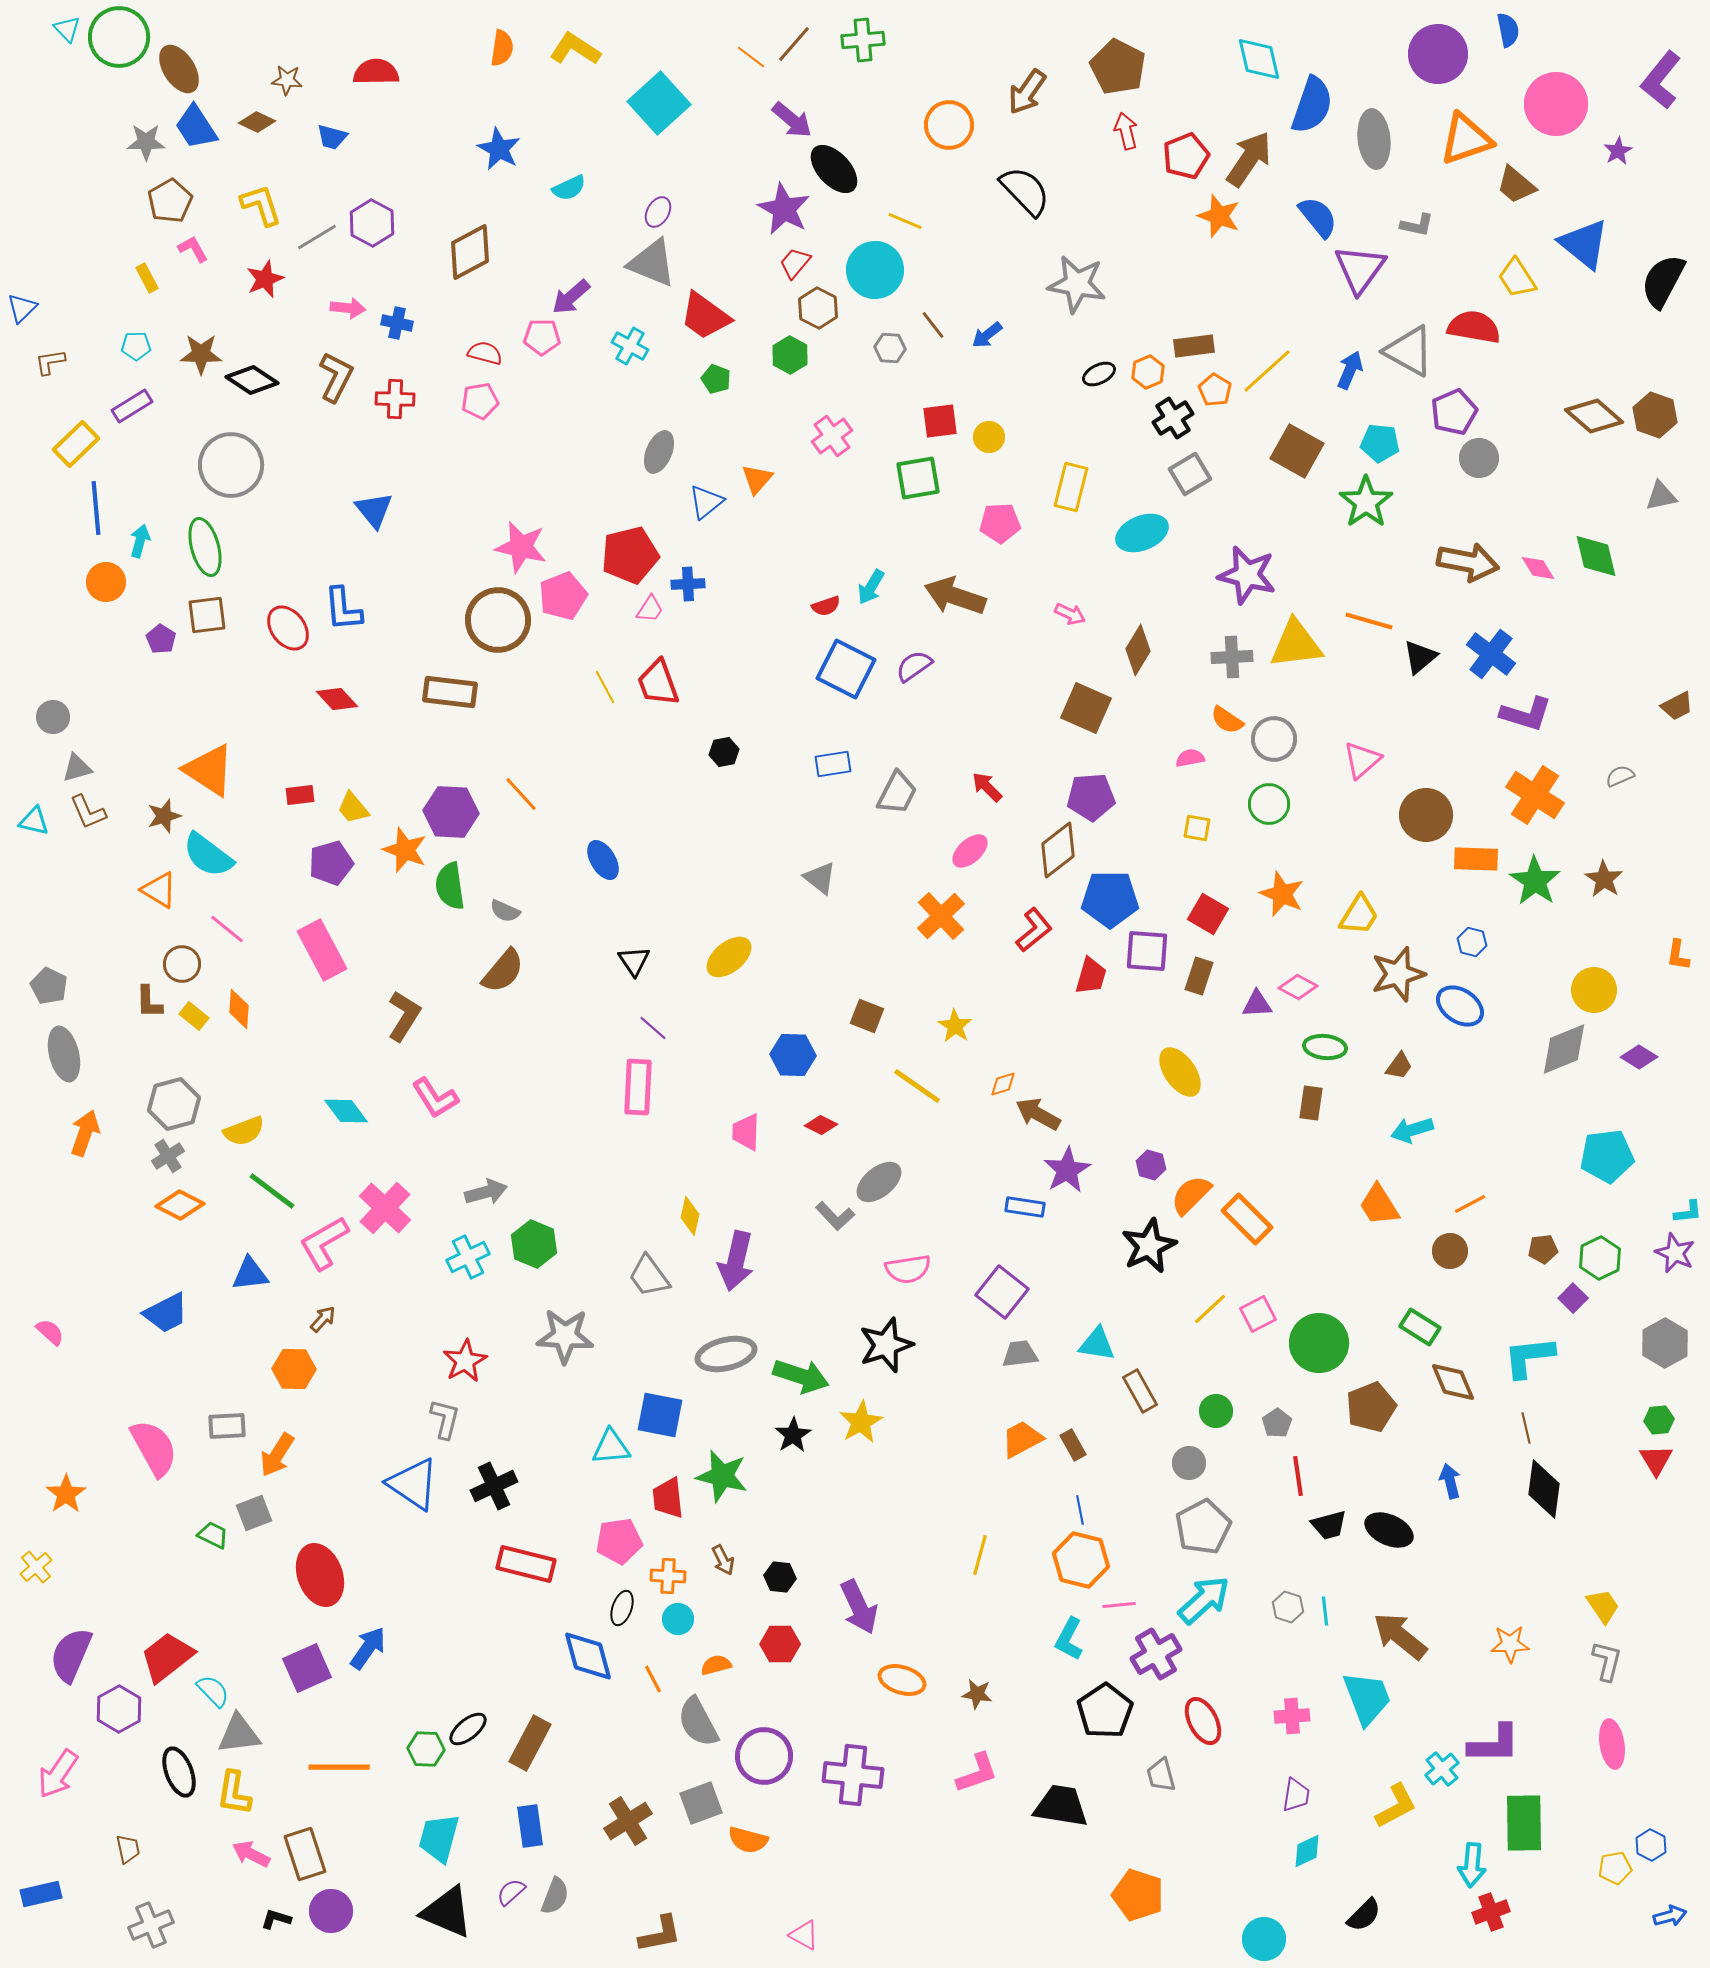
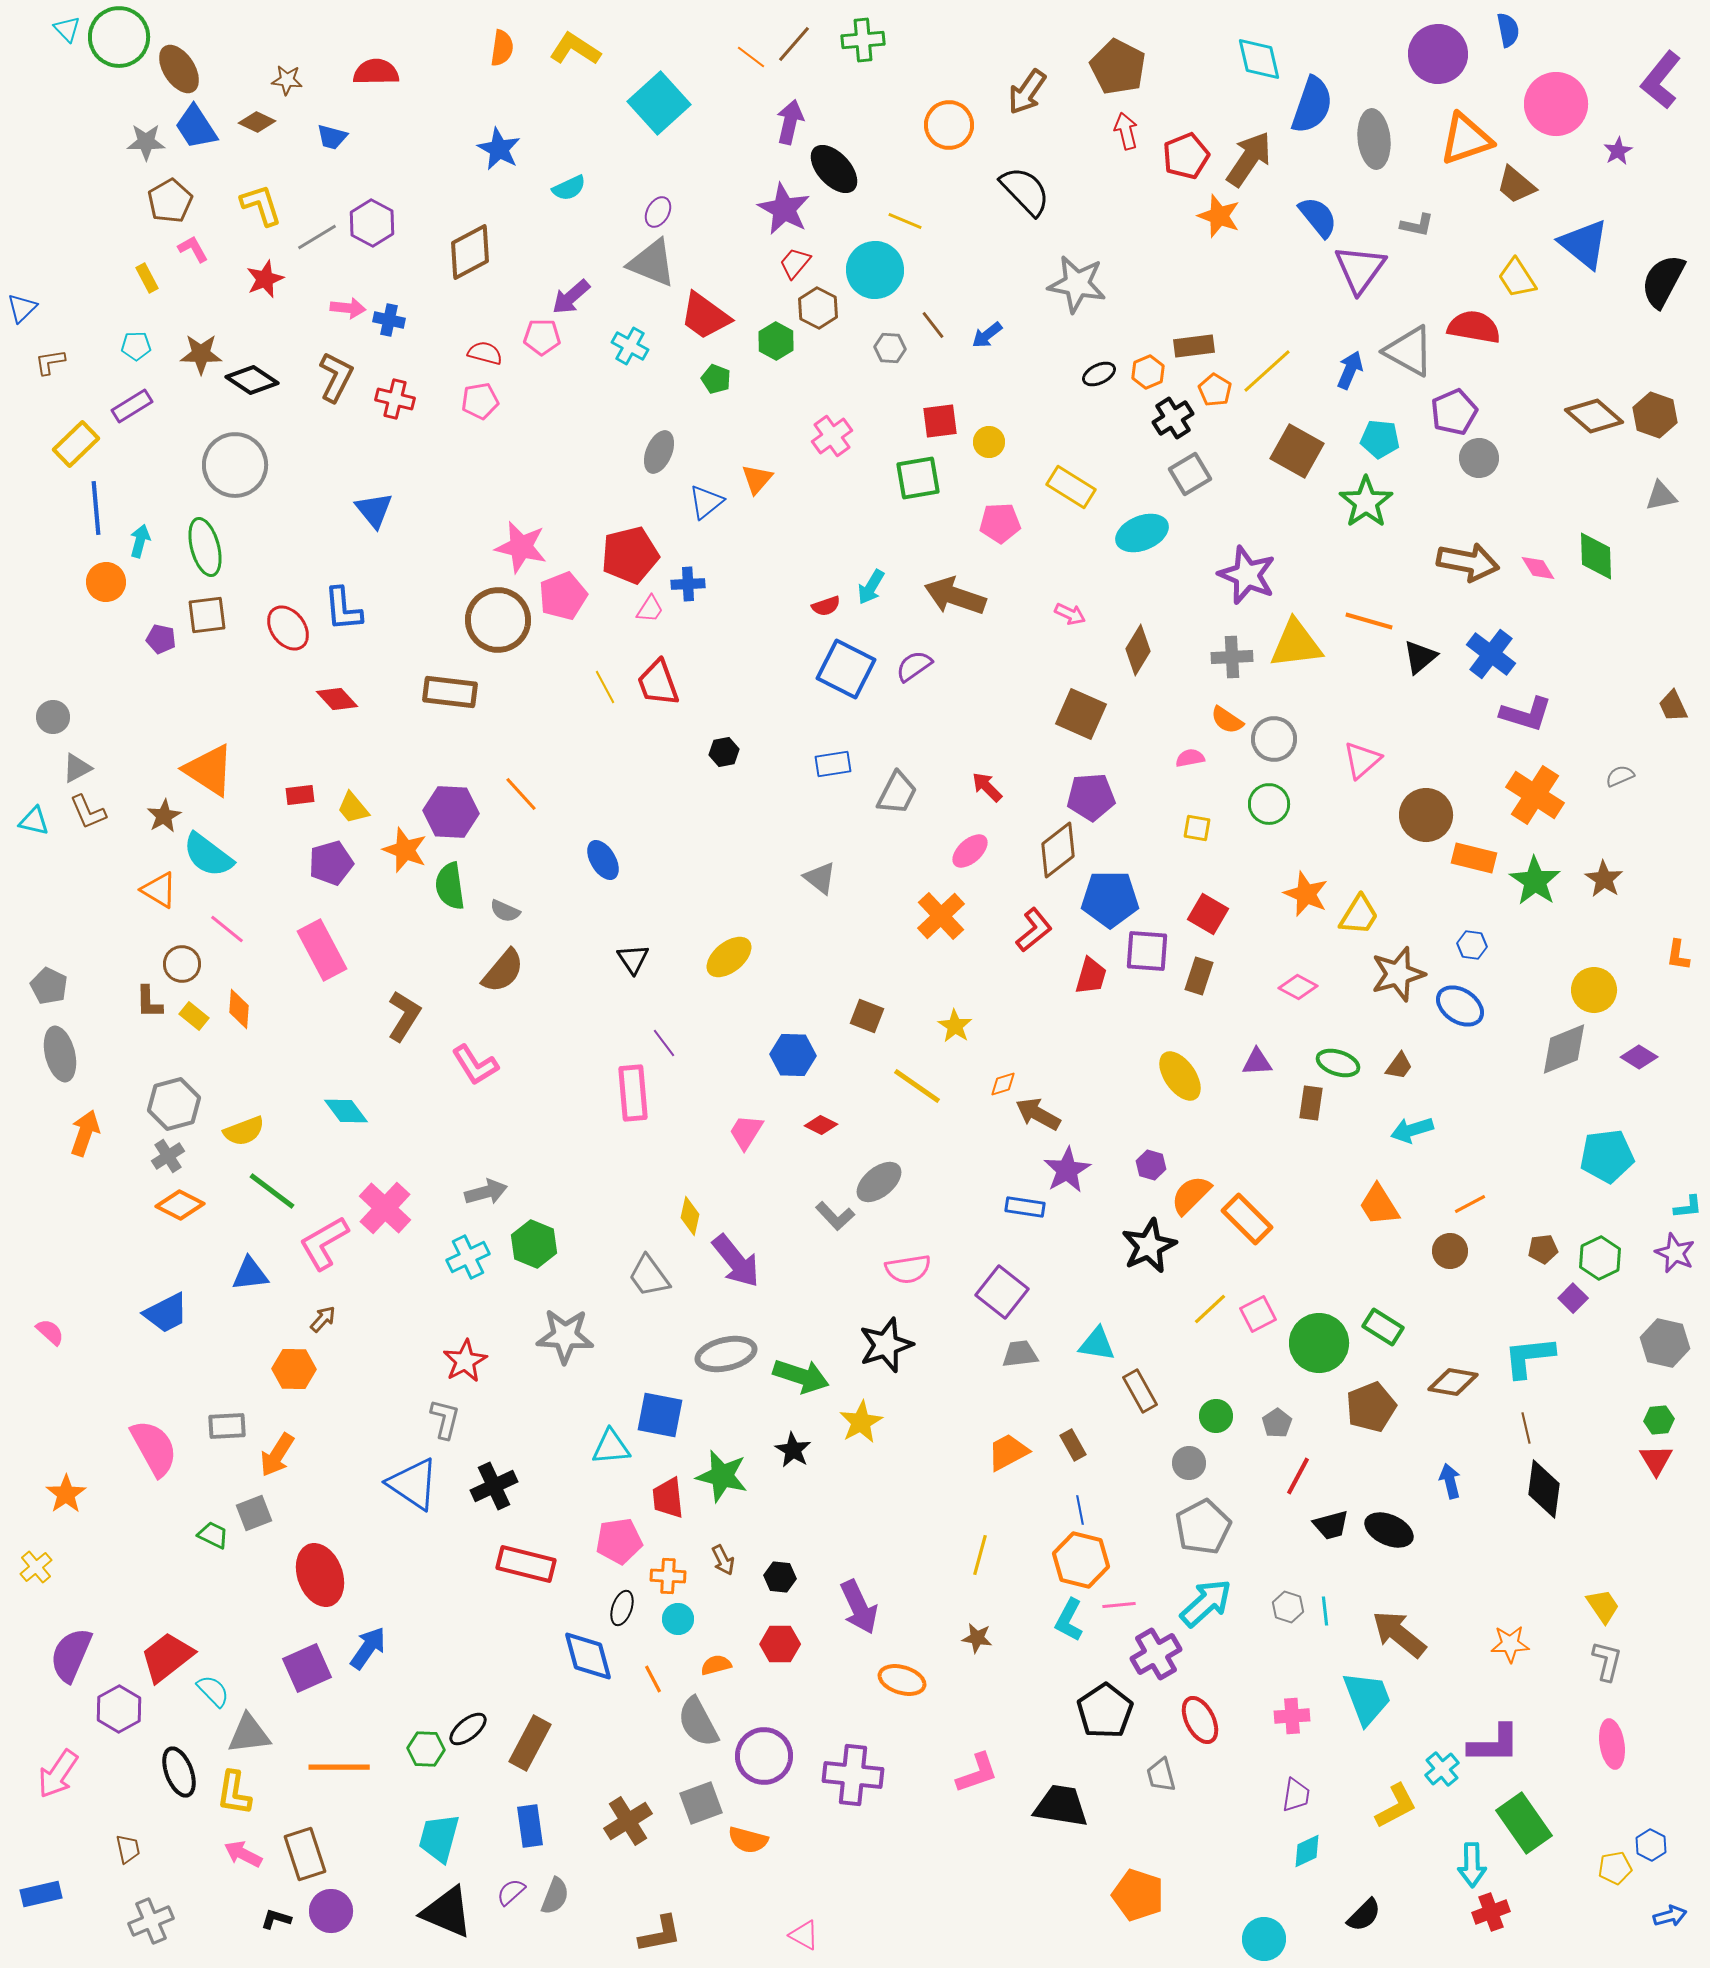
purple arrow at (792, 120): moved 2 px left, 2 px down; rotated 117 degrees counterclockwise
blue cross at (397, 323): moved 8 px left, 3 px up
green hexagon at (790, 355): moved 14 px left, 14 px up
red cross at (395, 399): rotated 12 degrees clockwise
yellow circle at (989, 437): moved 5 px down
cyan pentagon at (1380, 443): moved 4 px up
gray circle at (231, 465): moved 4 px right
yellow rectangle at (1071, 487): rotated 72 degrees counterclockwise
green diamond at (1596, 556): rotated 12 degrees clockwise
purple star at (1247, 575): rotated 8 degrees clockwise
purple pentagon at (161, 639): rotated 20 degrees counterclockwise
brown trapezoid at (1677, 706): moved 4 px left; rotated 92 degrees clockwise
brown square at (1086, 708): moved 5 px left, 6 px down
gray triangle at (77, 768): rotated 12 degrees counterclockwise
brown star at (164, 816): rotated 12 degrees counterclockwise
orange rectangle at (1476, 859): moved 2 px left, 1 px up; rotated 12 degrees clockwise
orange star at (1282, 894): moved 24 px right
blue hexagon at (1472, 942): moved 3 px down; rotated 8 degrees counterclockwise
black triangle at (634, 961): moved 1 px left, 2 px up
purple triangle at (1257, 1004): moved 58 px down
purple line at (653, 1028): moved 11 px right, 15 px down; rotated 12 degrees clockwise
green ellipse at (1325, 1047): moved 13 px right, 16 px down; rotated 12 degrees clockwise
gray ellipse at (64, 1054): moved 4 px left
yellow ellipse at (1180, 1072): moved 4 px down
pink rectangle at (638, 1087): moved 5 px left, 6 px down; rotated 8 degrees counterclockwise
pink L-shape at (435, 1098): moved 40 px right, 33 px up
pink trapezoid at (746, 1132): rotated 30 degrees clockwise
cyan L-shape at (1688, 1212): moved 5 px up
purple arrow at (736, 1261): rotated 52 degrees counterclockwise
green rectangle at (1420, 1327): moved 37 px left
gray hexagon at (1665, 1343): rotated 18 degrees counterclockwise
brown diamond at (1453, 1382): rotated 57 degrees counterclockwise
green circle at (1216, 1411): moved 5 px down
black star at (793, 1435): moved 15 px down; rotated 9 degrees counterclockwise
orange trapezoid at (1022, 1439): moved 14 px left, 13 px down
red line at (1298, 1476): rotated 36 degrees clockwise
black trapezoid at (1329, 1525): moved 2 px right
cyan arrow at (1204, 1600): moved 2 px right, 3 px down
brown arrow at (1400, 1636): moved 1 px left, 2 px up
cyan L-shape at (1069, 1639): moved 19 px up
brown star at (977, 1694): moved 56 px up
red ellipse at (1203, 1721): moved 3 px left, 1 px up
gray triangle at (239, 1734): moved 10 px right
green rectangle at (1524, 1823): rotated 34 degrees counterclockwise
pink arrow at (251, 1854): moved 8 px left
cyan arrow at (1472, 1865): rotated 6 degrees counterclockwise
gray cross at (151, 1925): moved 4 px up
